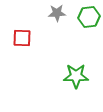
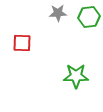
gray star: moved 1 px right
red square: moved 5 px down
